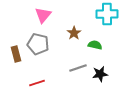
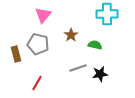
brown star: moved 3 px left, 2 px down
red line: rotated 42 degrees counterclockwise
